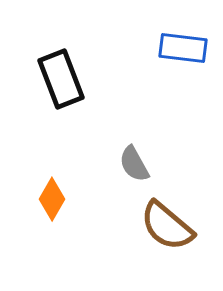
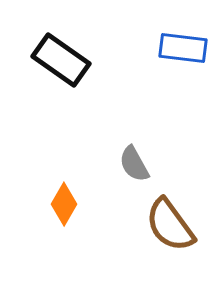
black rectangle: moved 19 px up; rotated 34 degrees counterclockwise
orange diamond: moved 12 px right, 5 px down
brown semicircle: moved 3 px right, 1 px up; rotated 14 degrees clockwise
